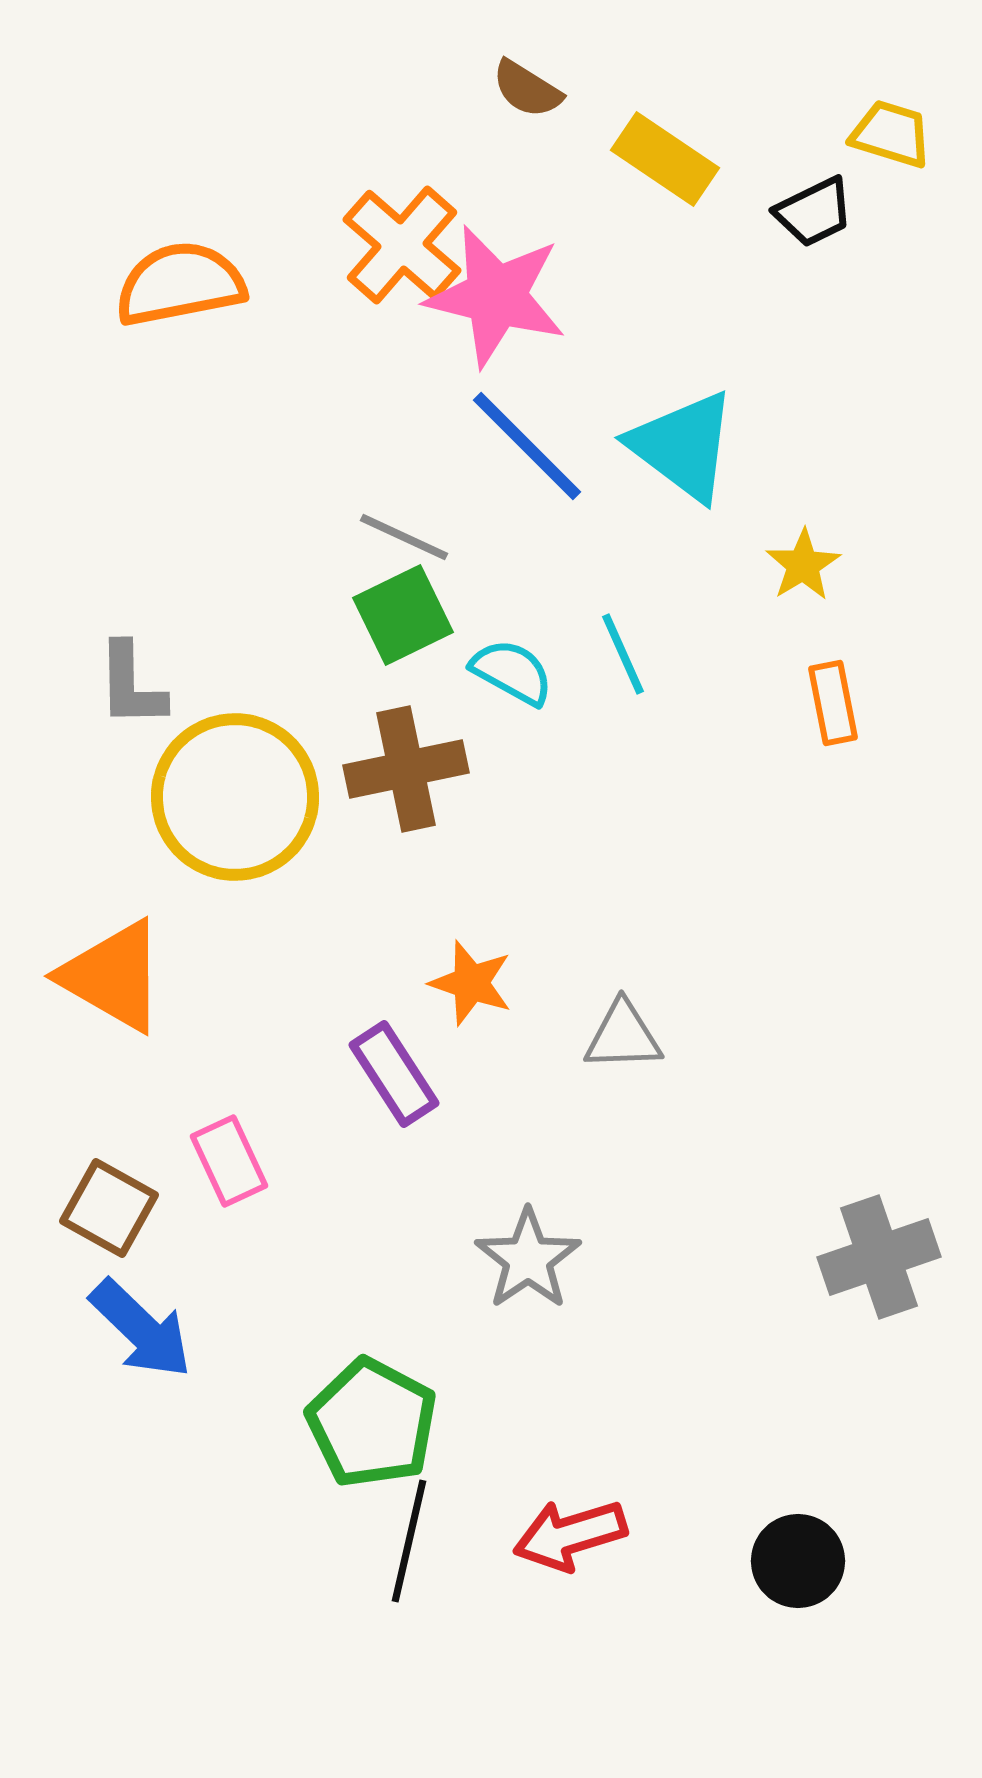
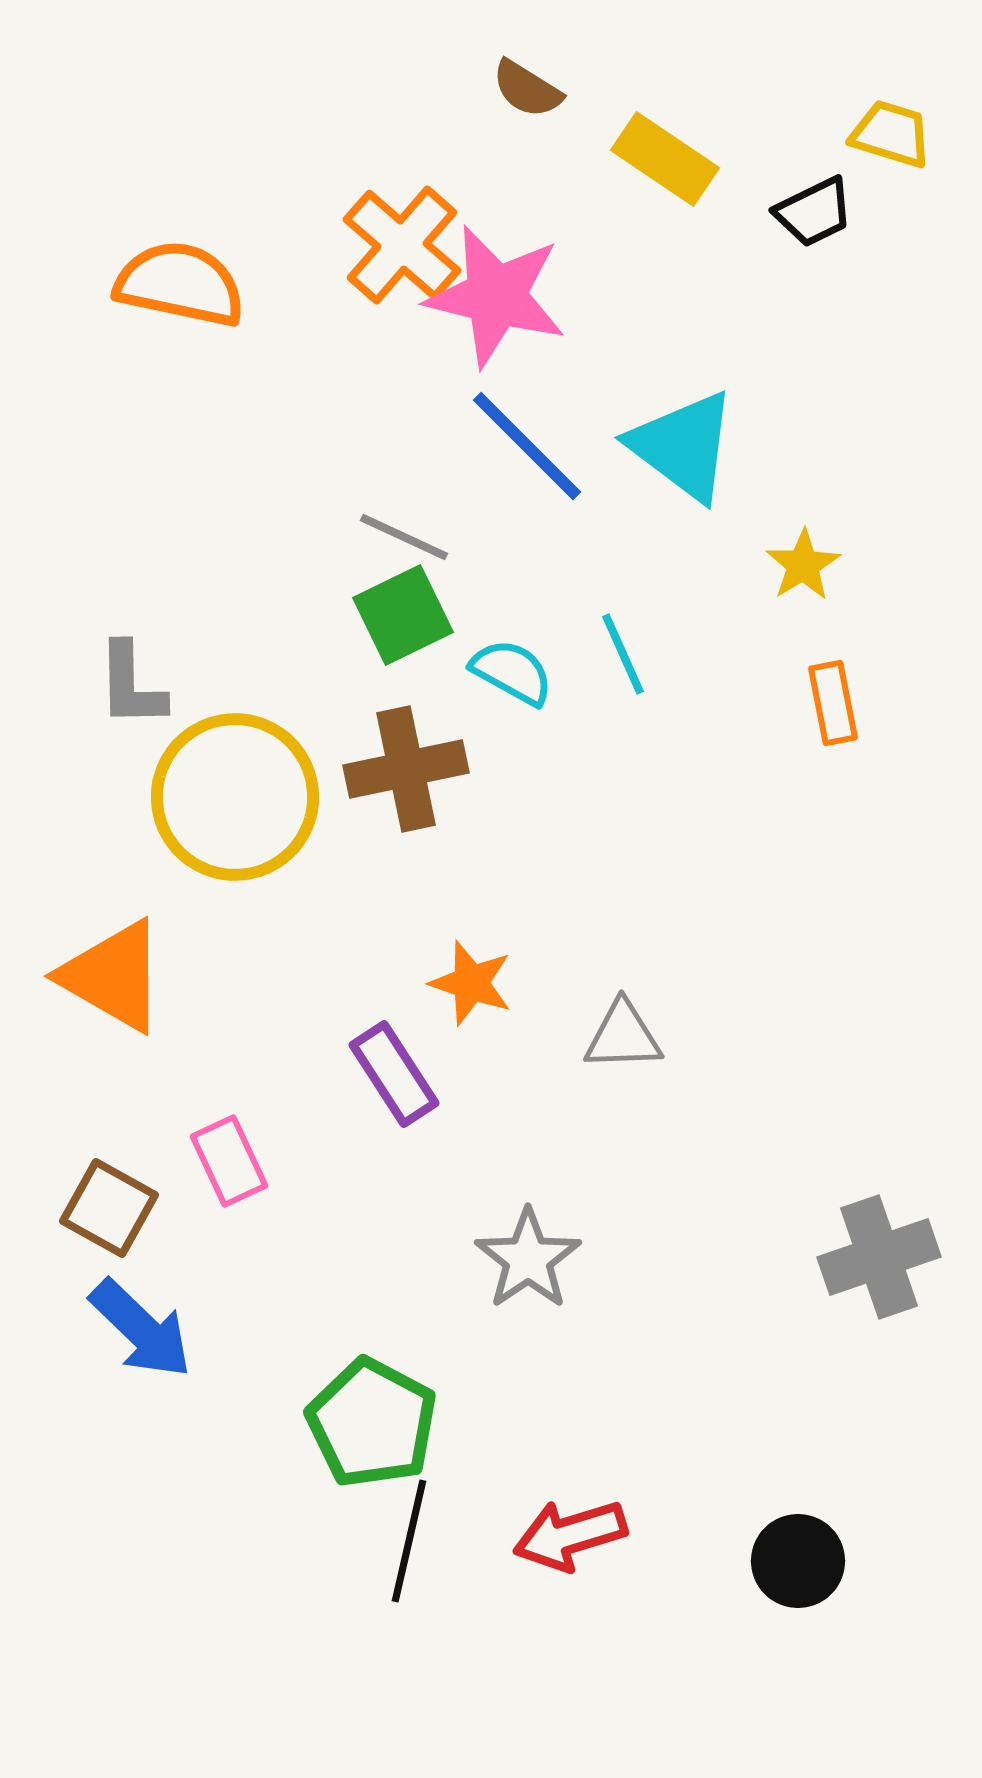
orange semicircle: rotated 23 degrees clockwise
